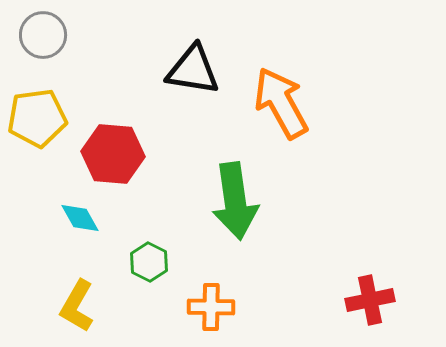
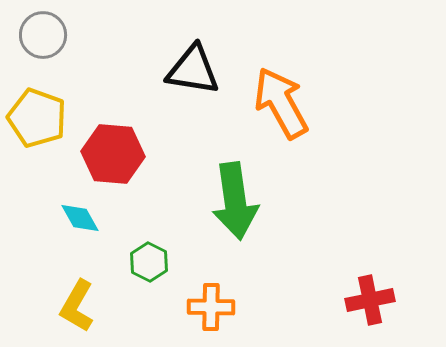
yellow pentagon: rotated 28 degrees clockwise
